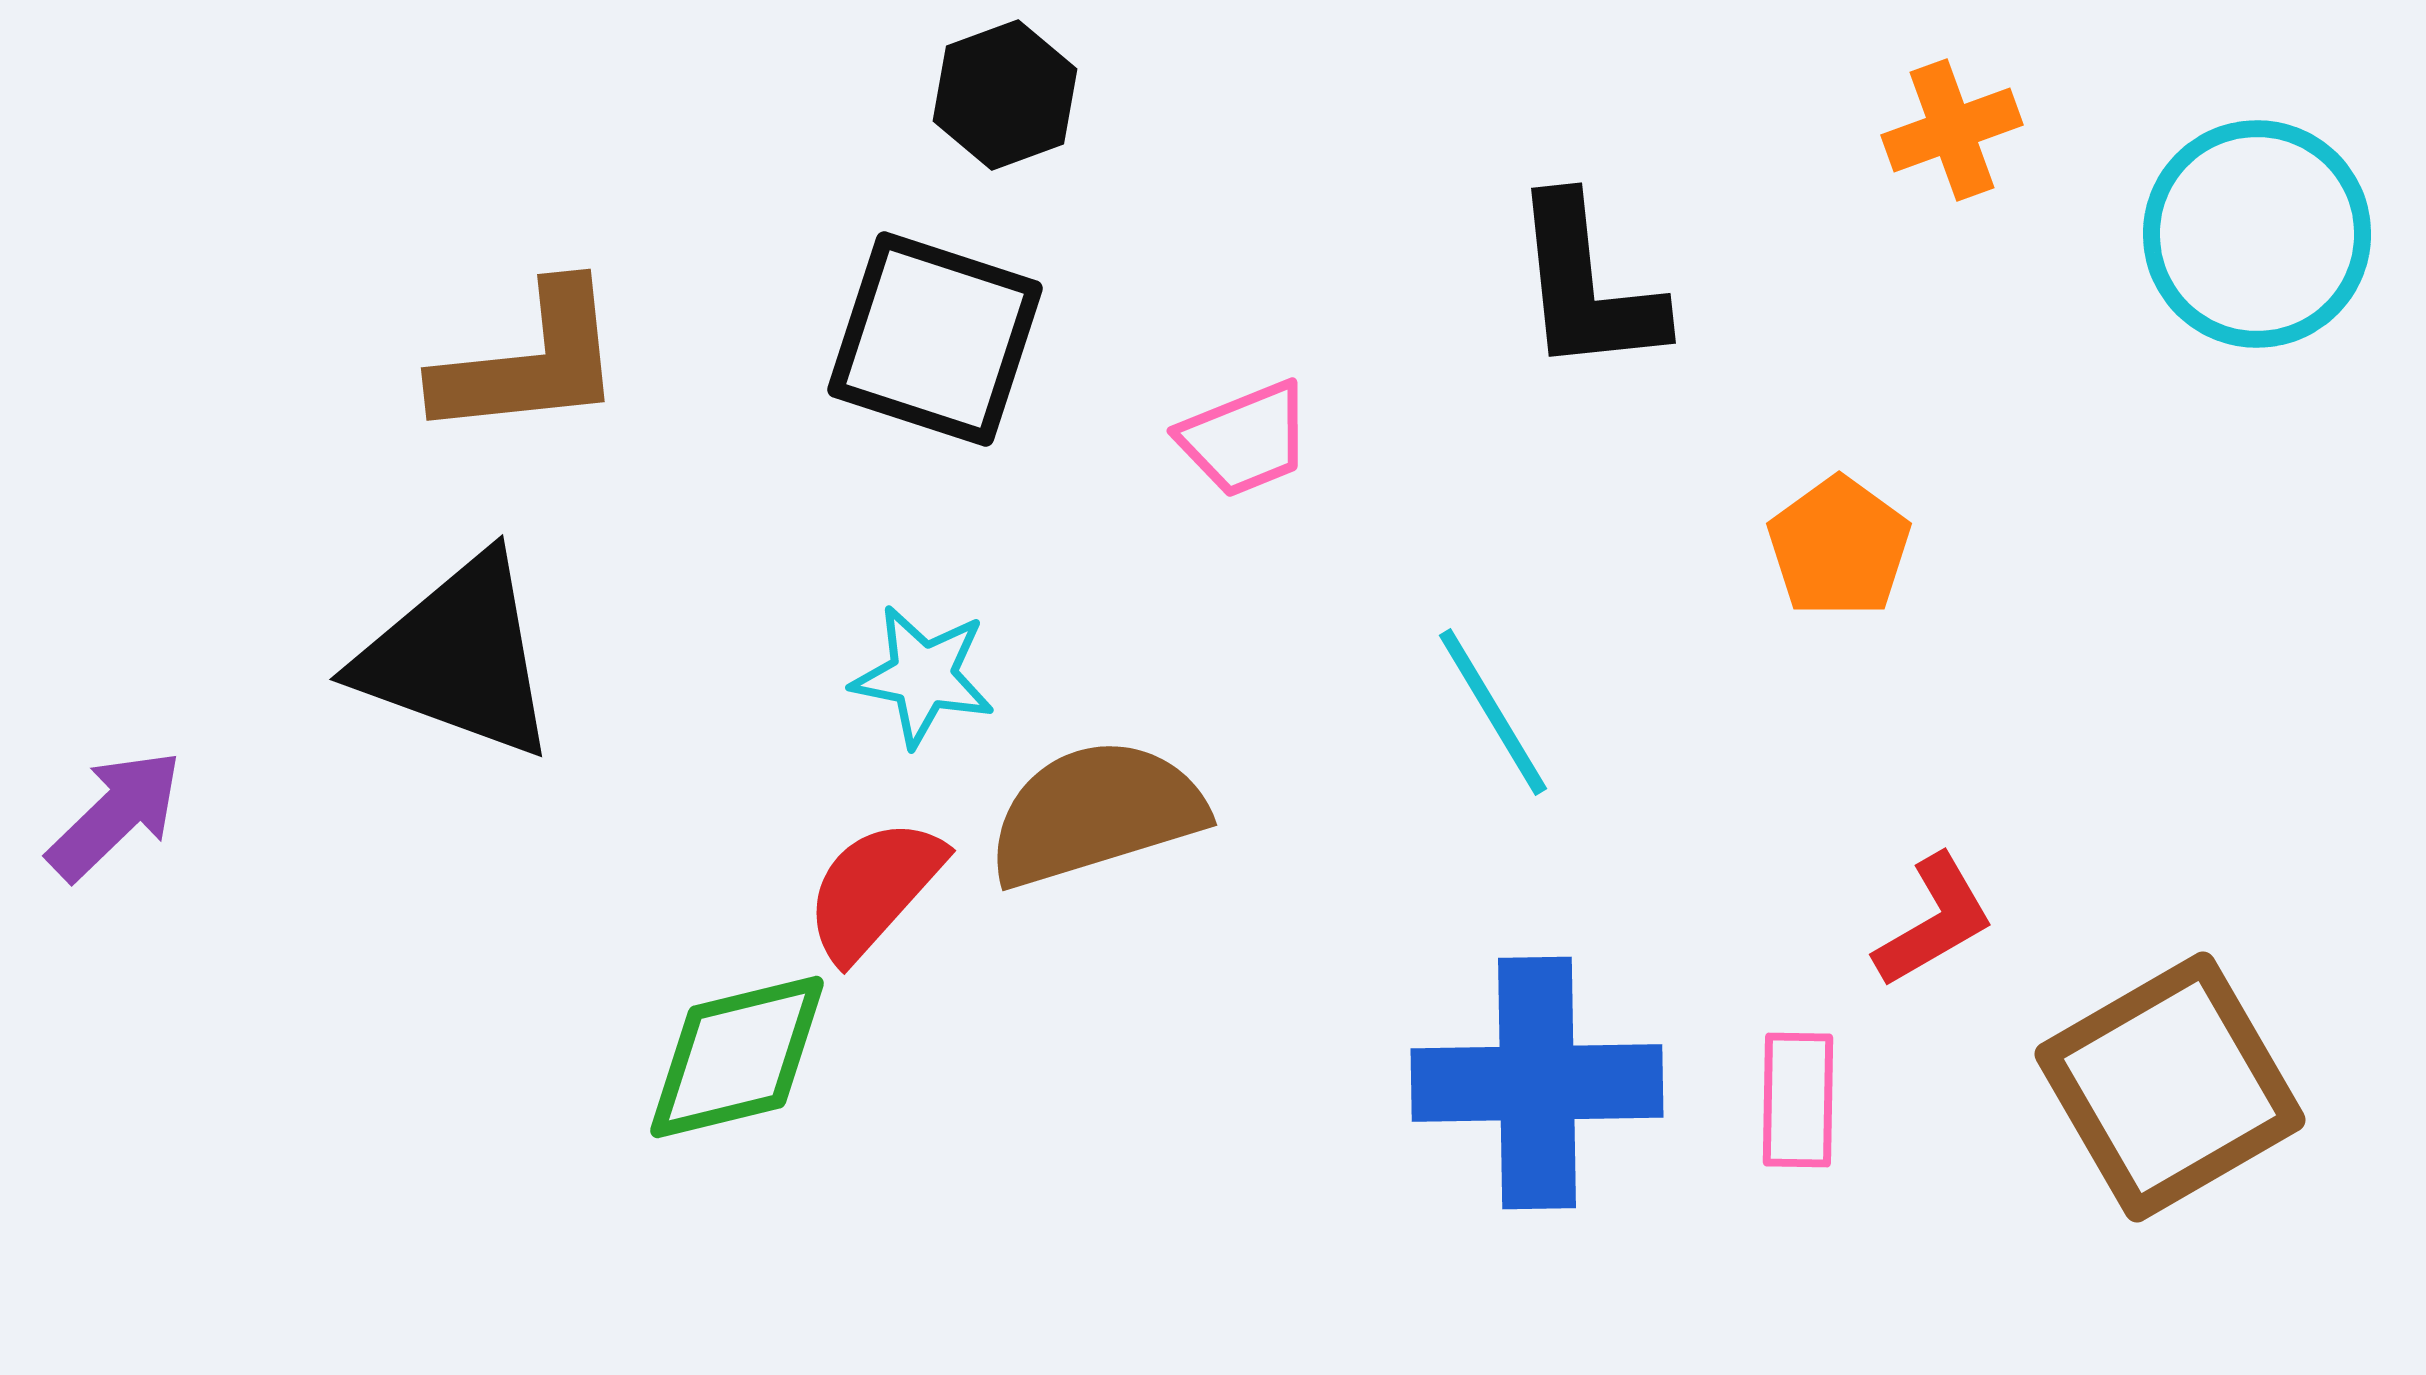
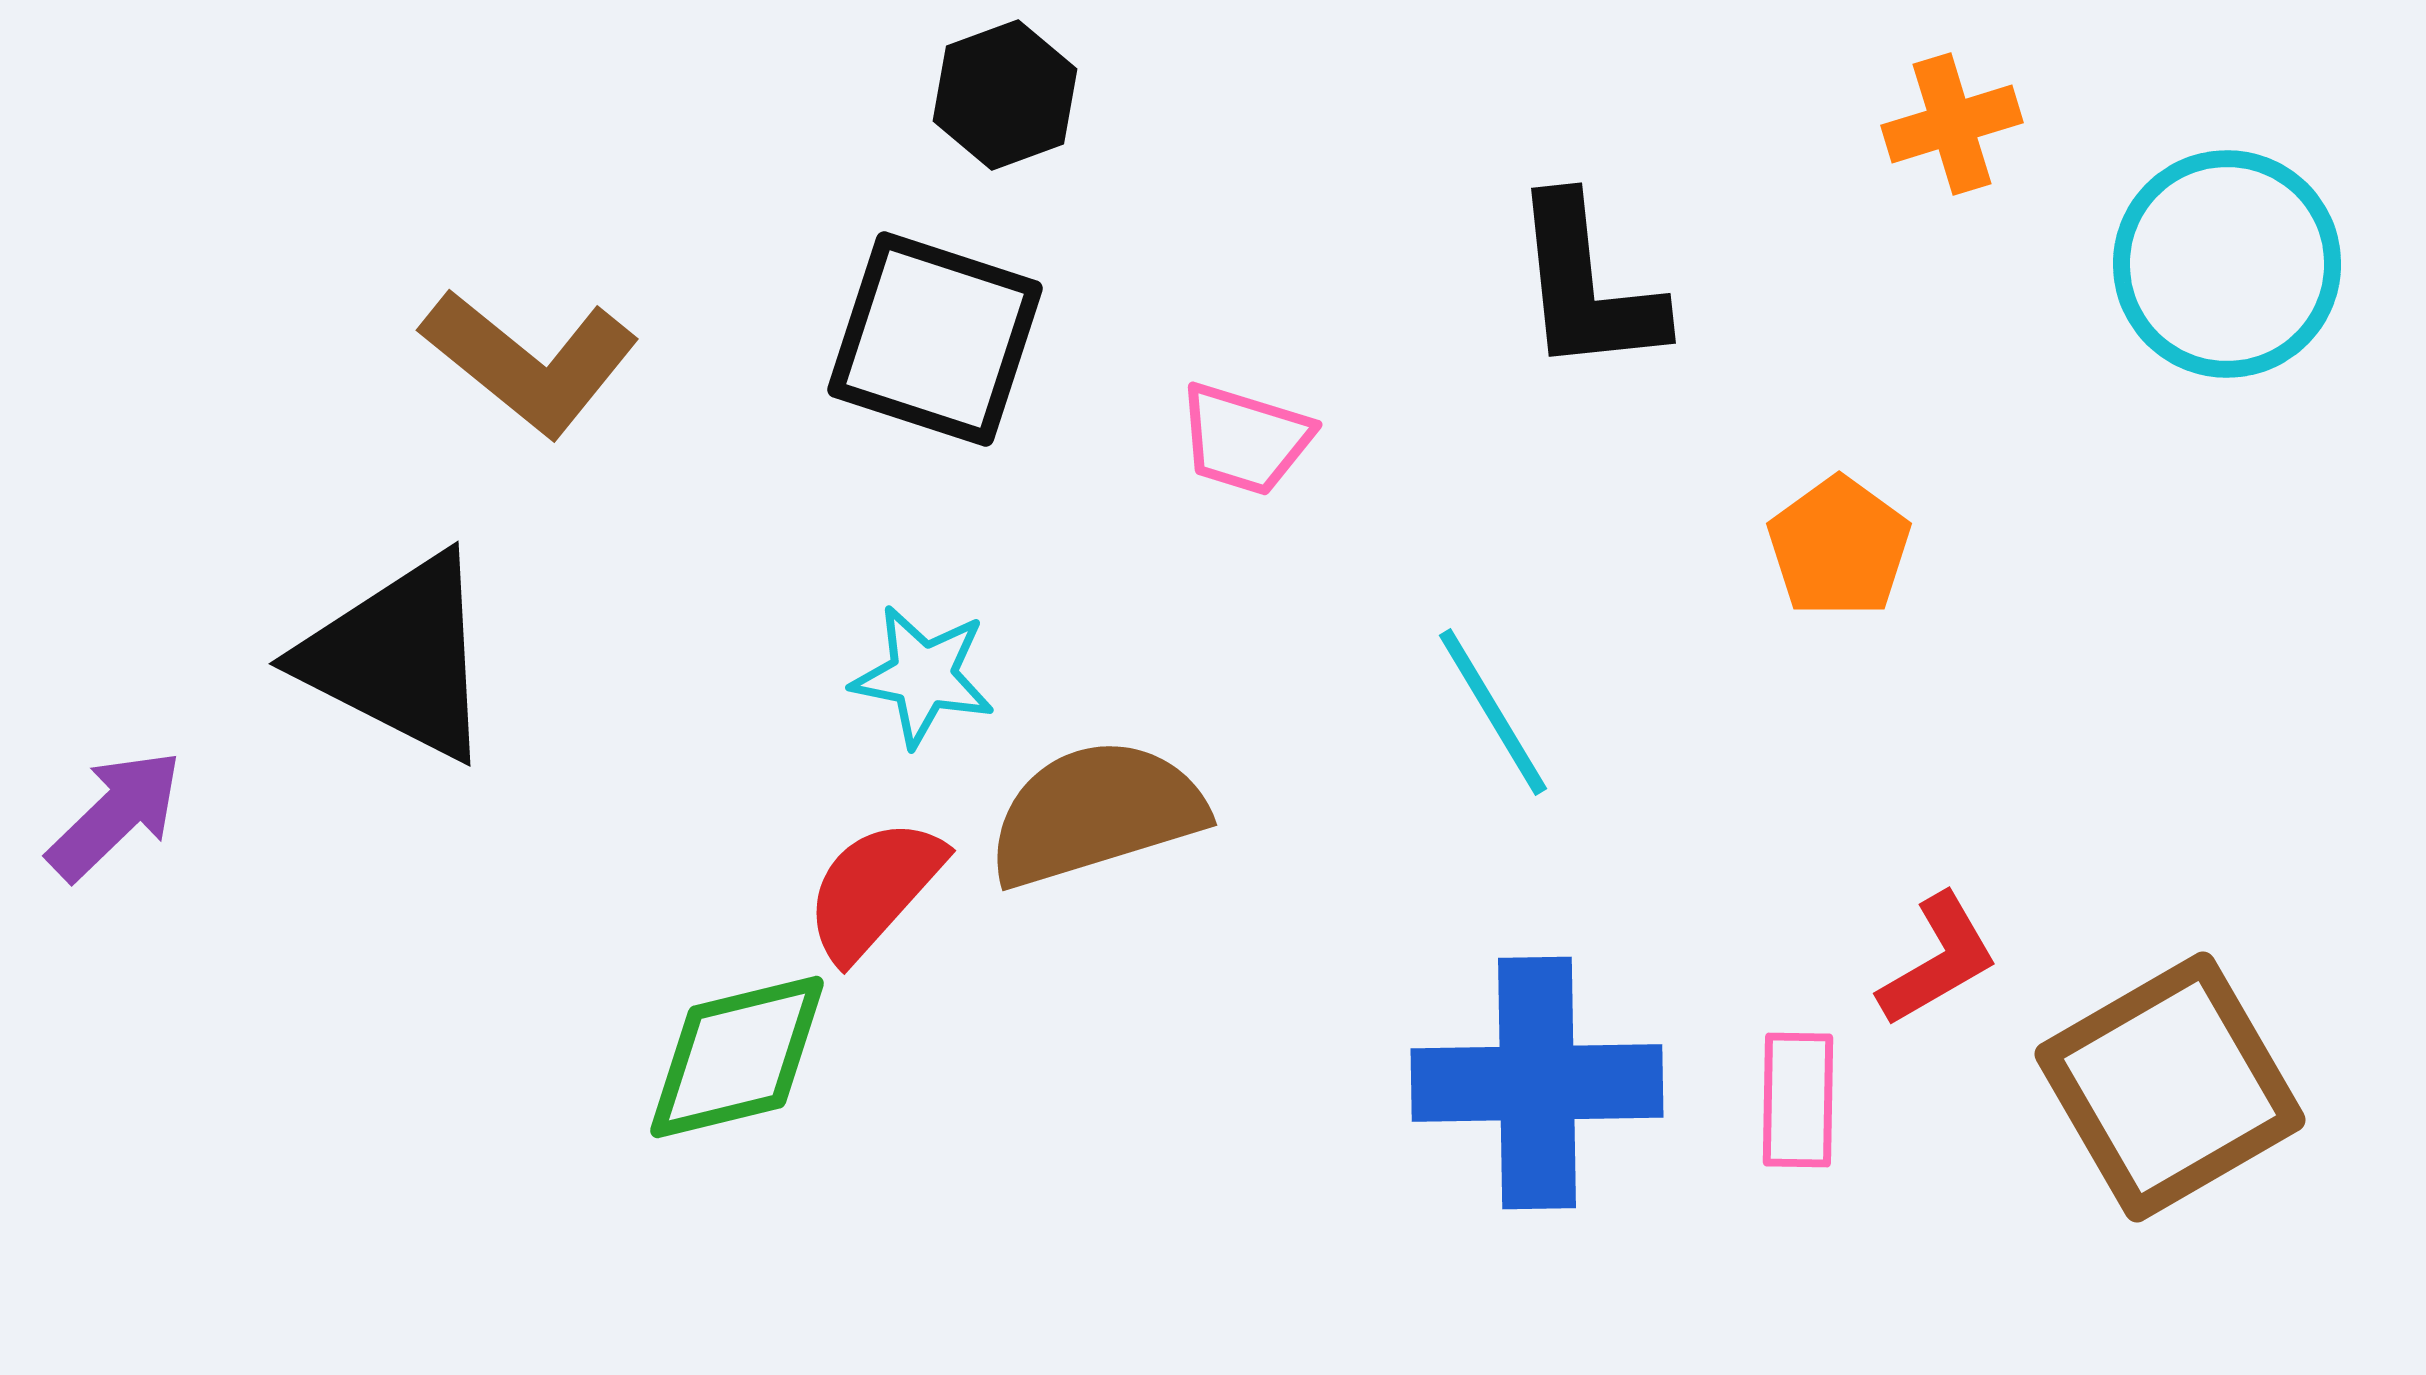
orange cross: moved 6 px up; rotated 3 degrees clockwise
cyan circle: moved 30 px left, 30 px down
brown L-shape: rotated 45 degrees clockwise
pink trapezoid: rotated 39 degrees clockwise
black triangle: moved 59 px left; rotated 7 degrees clockwise
red L-shape: moved 4 px right, 39 px down
